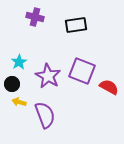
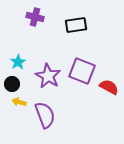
cyan star: moved 1 px left
